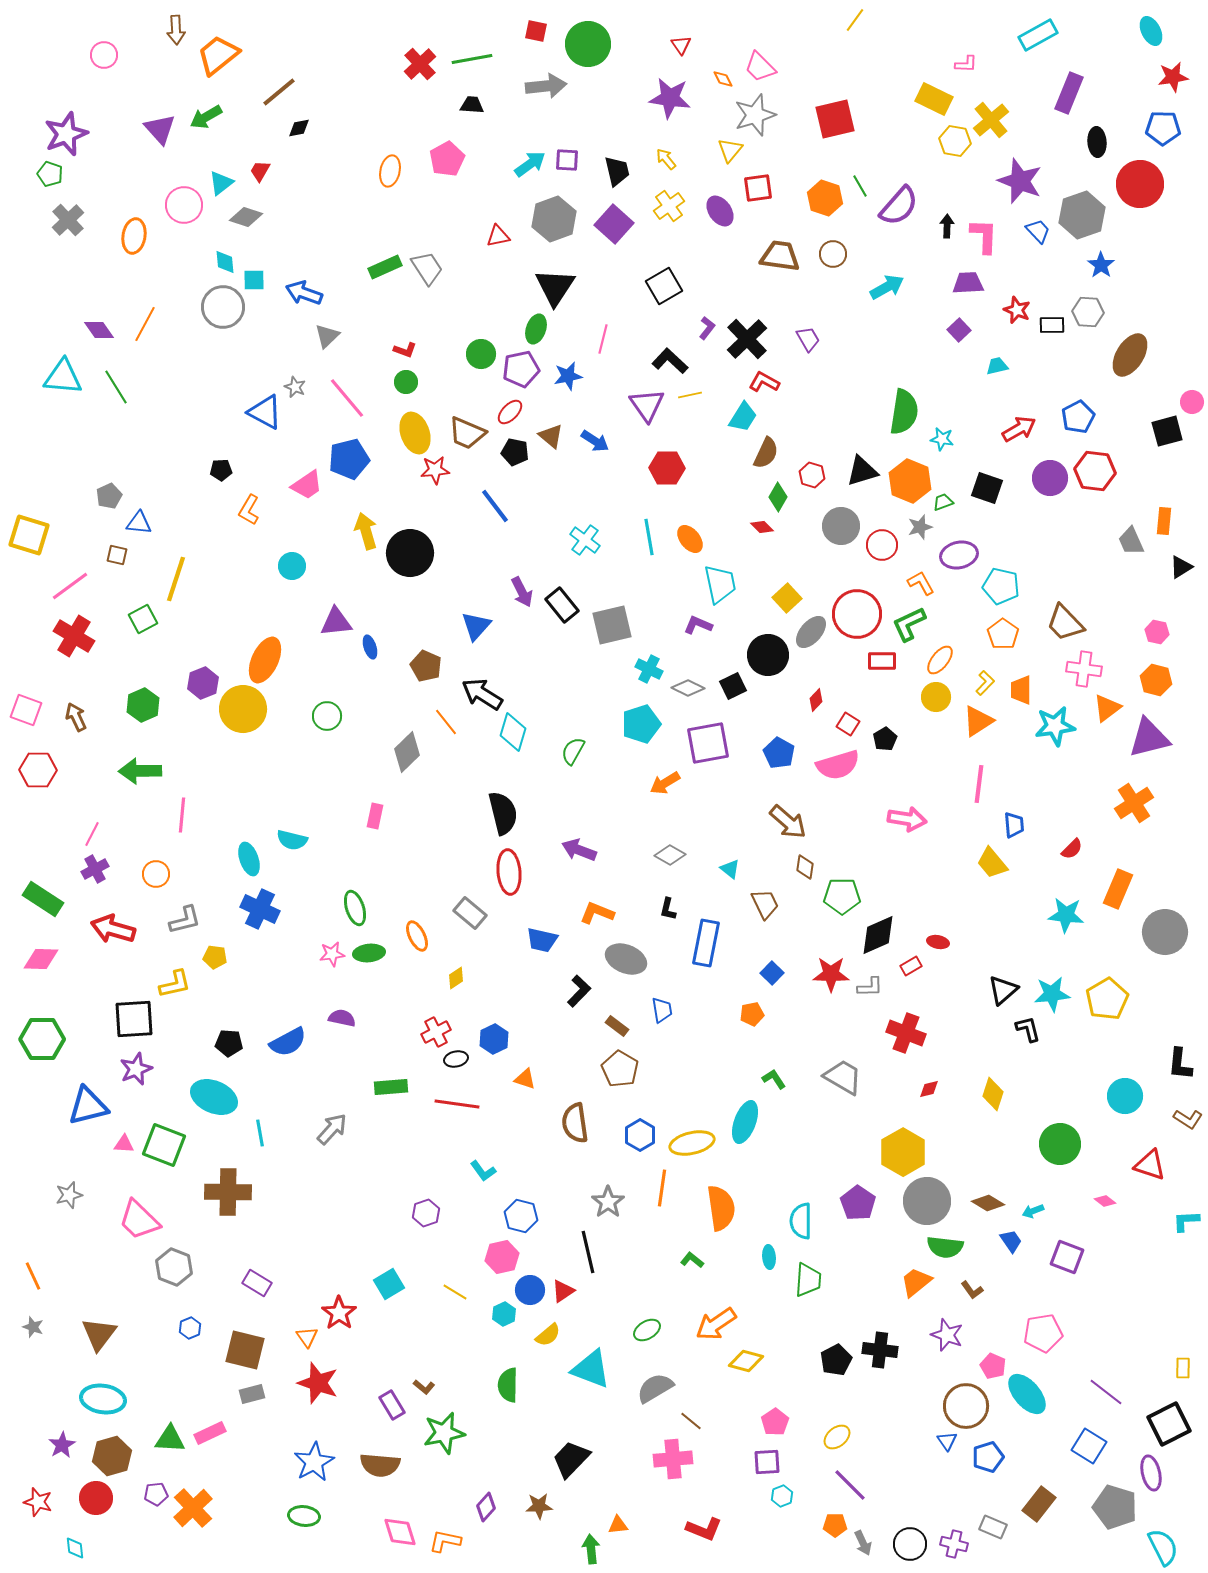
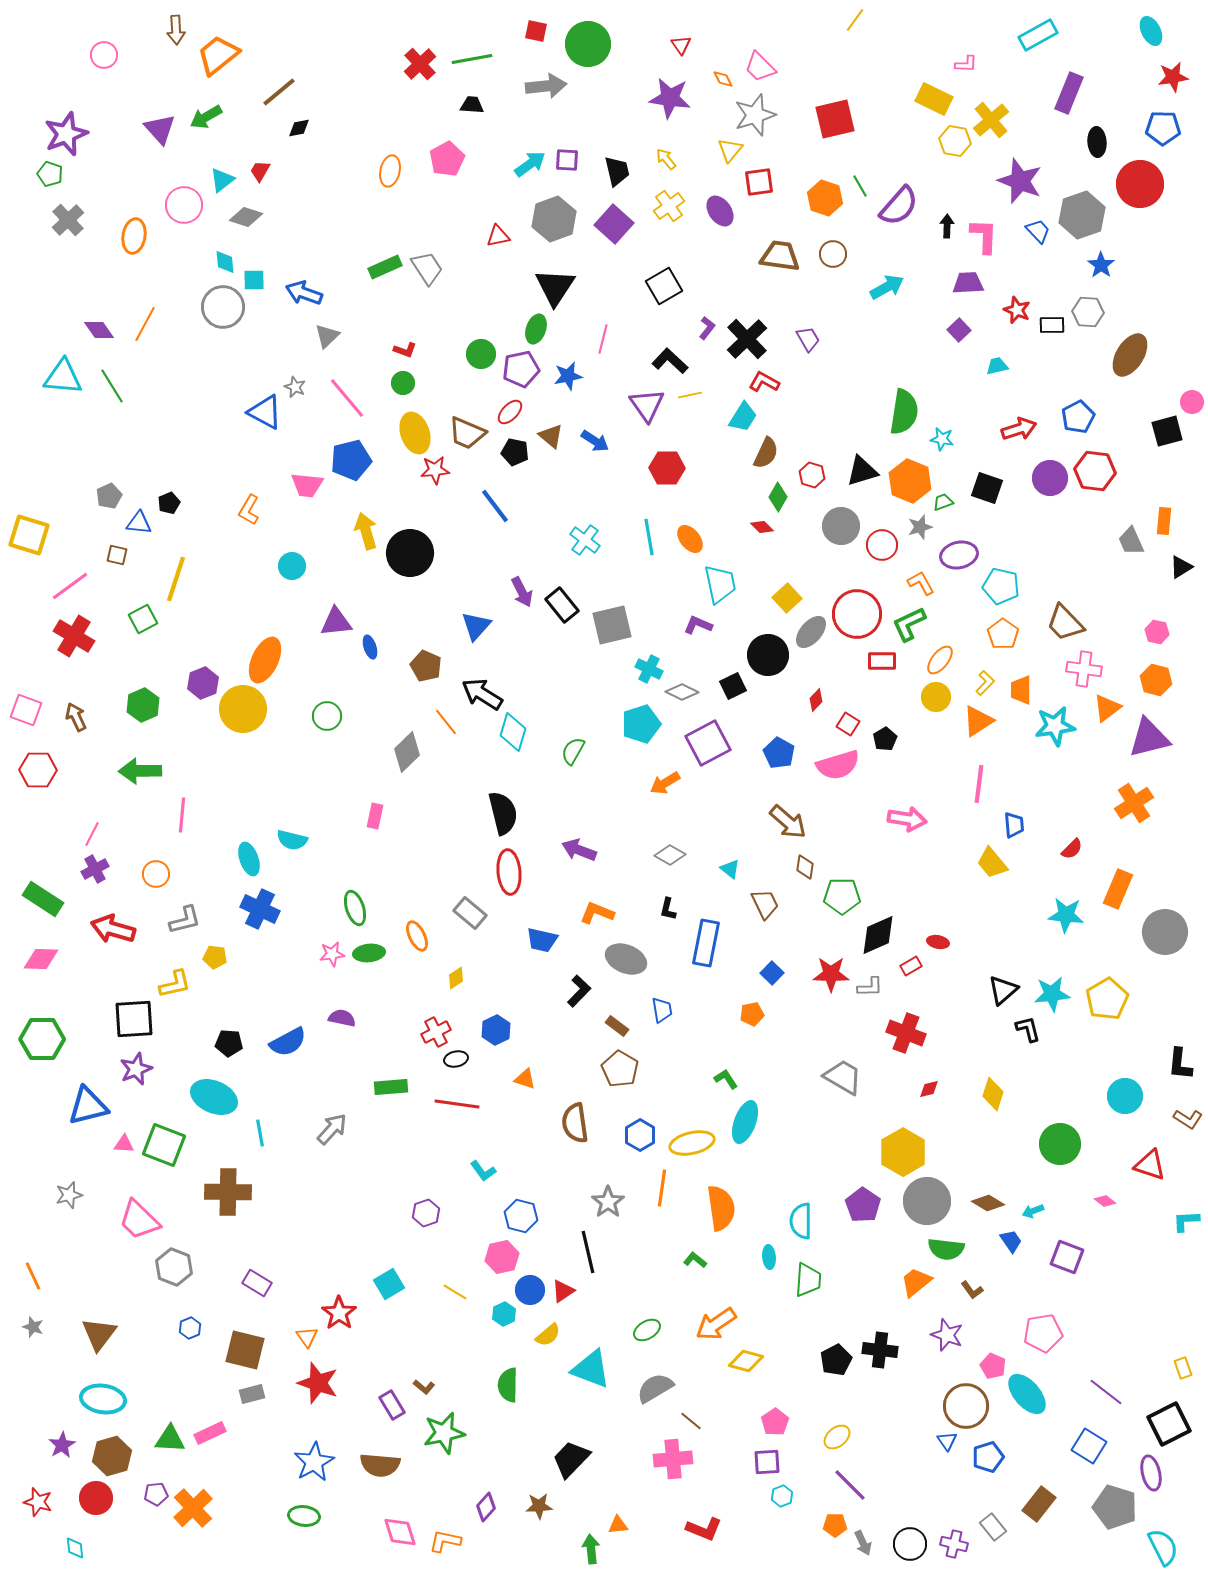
cyan triangle at (221, 183): moved 1 px right, 3 px up
red square at (758, 188): moved 1 px right, 6 px up
green circle at (406, 382): moved 3 px left, 1 px down
green line at (116, 387): moved 4 px left, 1 px up
red arrow at (1019, 429): rotated 12 degrees clockwise
blue pentagon at (349, 459): moved 2 px right, 1 px down
black pentagon at (221, 470): moved 52 px left, 33 px down; rotated 20 degrees counterclockwise
pink trapezoid at (307, 485): rotated 40 degrees clockwise
gray diamond at (688, 688): moved 6 px left, 4 px down
purple square at (708, 743): rotated 18 degrees counterclockwise
blue hexagon at (494, 1039): moved 2 px right, 9 px up
green L-shape at (774, 1079): moved 48 px left
purple pentagon at (858, 1203): moved 5 px right, 2 px down
green semicircle at (945, 1247): moved 1 px right, 2 px down
green L-shape at (692, 1260): moved 3 px right
yellow rectangle at (1183, 1368): rotated 20 degrees counterclockwise
gray rectangle at (993, 1527): rotated 28 degrees clockwise
